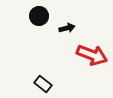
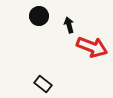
black arrow: moved 2 px right, 3 px up; rotated 91 degrees counterclockwise
red arrow: moved 8 px up
